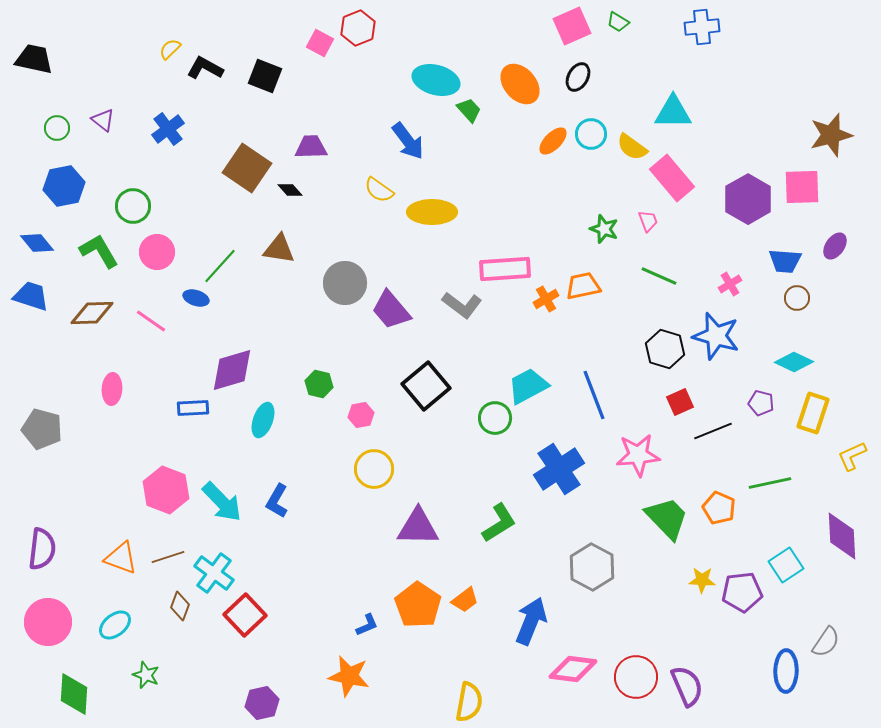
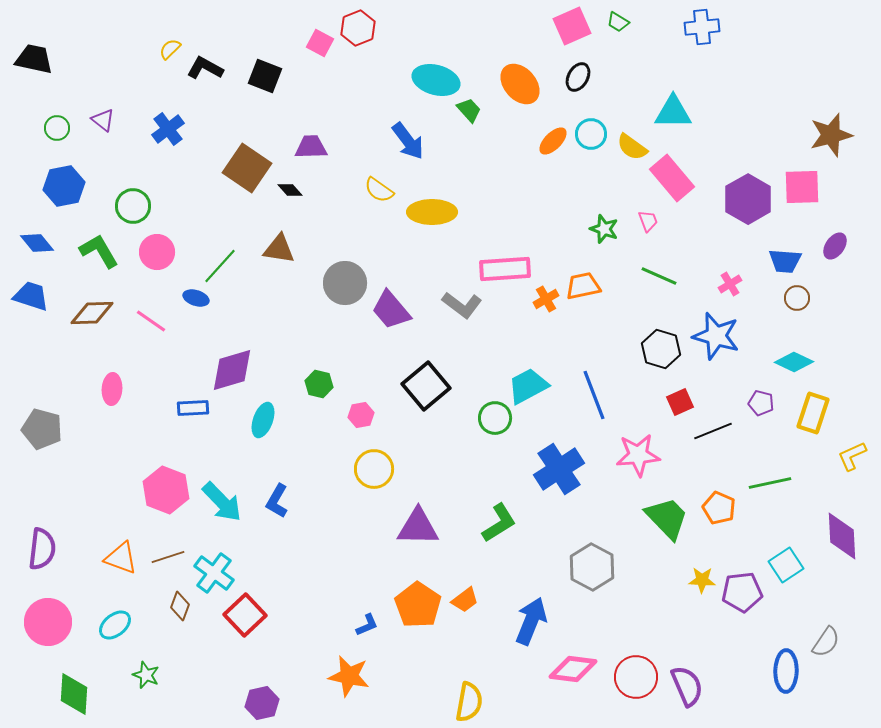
black hexagon at (665, 349): moved 4 px left
